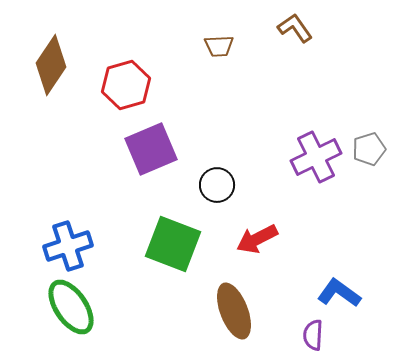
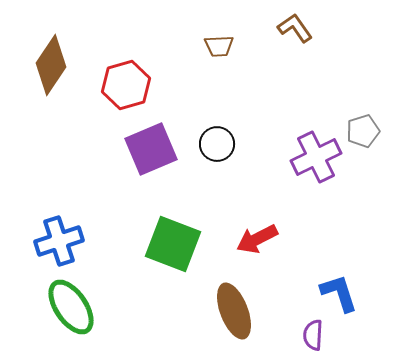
gray pentagon: moved 6 px left, 18 px up
black circle: moved 41 px up
blue cross: moved 9 px left, 5 px up
blue L-shape: rotated 36 degrees clockwise
